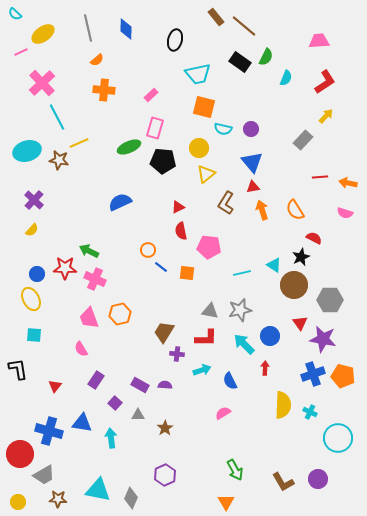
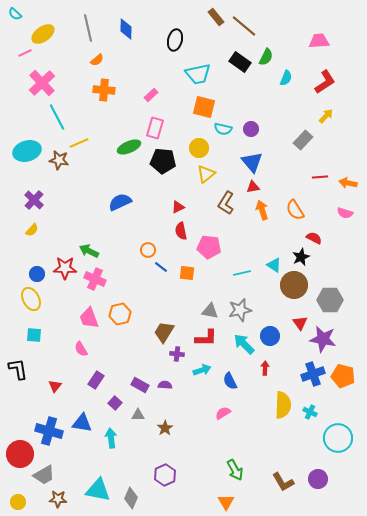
pink line at (21, 52): moved 4 px right, 1 px down
